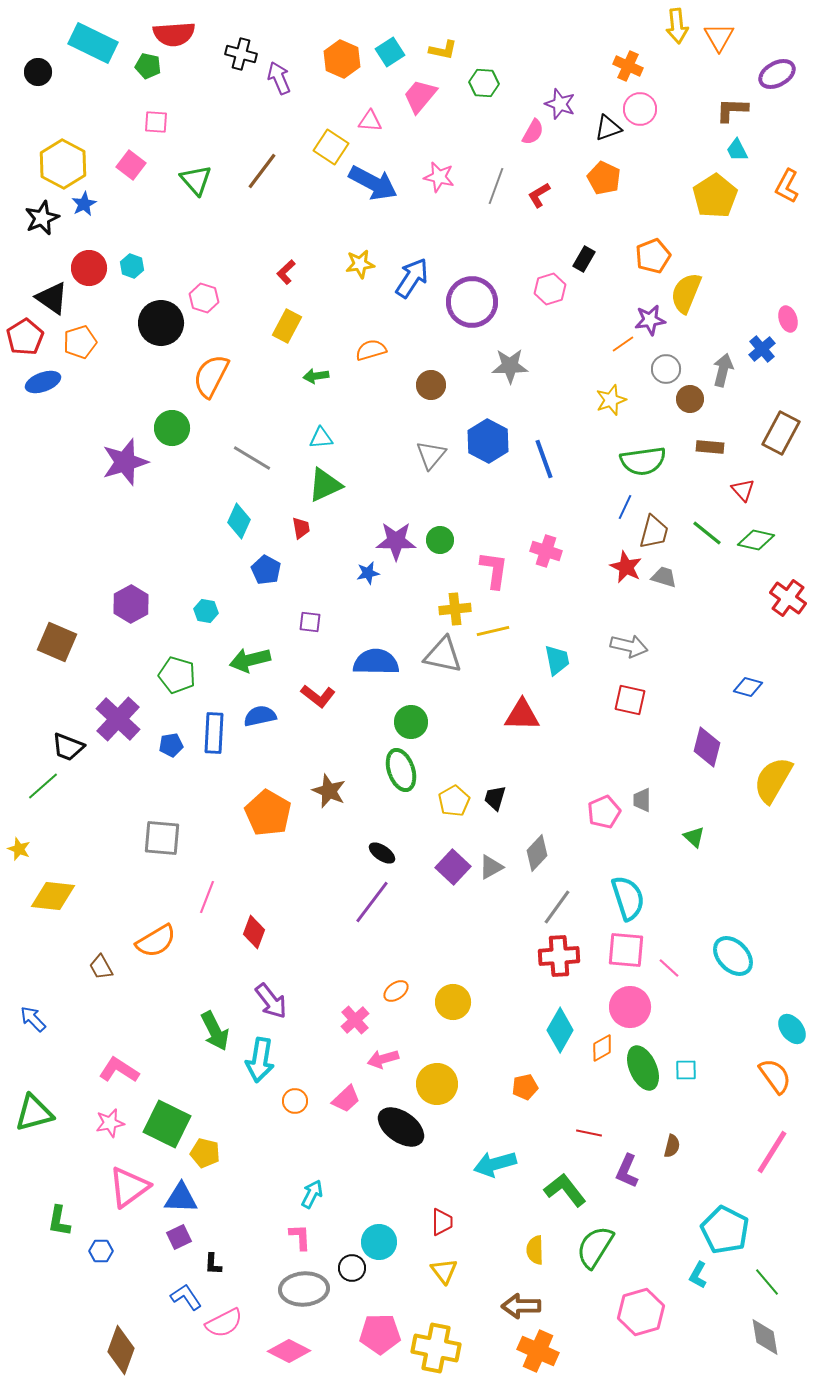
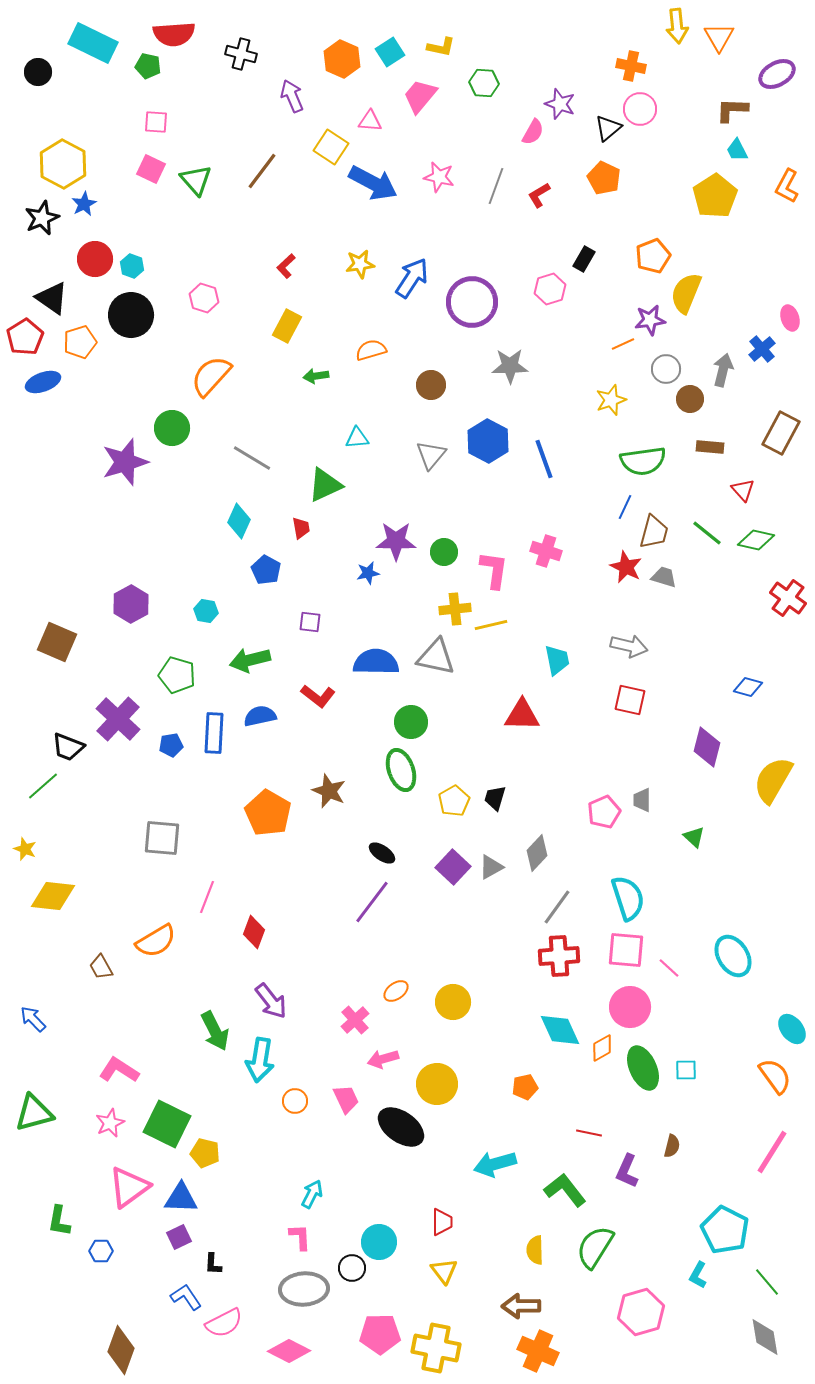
yellow L-shape at (443, 50): moved 2 px left, 3 px up
orange cross at (628, 66): moved 3 px right; rotated 12 degrees counterclockwise
purple arrow at (279, 78): moved 13 px right, 18 px down
black triangle at (608, 128): rotated 20 degrees counterclockwise
pink square at (131, 165): moved 20 px right, 4 px down; rotated 12 degrees counterclockwise
red circle at (89, 268): moved 6 px right, 9 px up
red L-shape at (286, 272): moved 6 px up
pink ellipse at (788, 319): moved 2 px right, 1 px up
black circle at (161, 323): moved 30 px left, 8 px up
orange line at (623, 344): rotated 10 degrees clockwise
orange semicircle at (211, 376): rotated 15 degrees clockwise
cyan triangle at (321, 438): moved 36 px right
green circle at (440, 540): moved 4 px right, 12 px down
yellow line at (493, 631): moved 2 px left, 6 px up
gray triangle at (443, 655): moved 7 px left, 2 px down
yellow star at (19, 849): moved 6 px right
cyan ellipse at (733, 956): rotated 12 degrees clockwise
cyan diamond at (560, 1030): rotated 54 degrees counterclockwise
pink trapezoid at (346, 1099): rotated 72 degrees counterclockwise
pink star at (110, 1123): rotated 12 degrees counterclockwise
